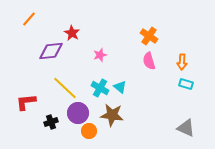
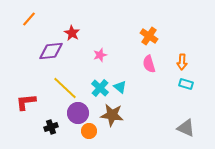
pink semicircle: moved 3 px down
cyan cross: rotated 12 degrees clockwise
black cross: moved 5 px down
